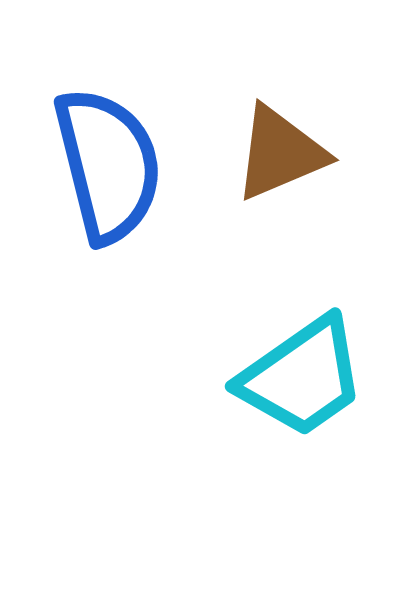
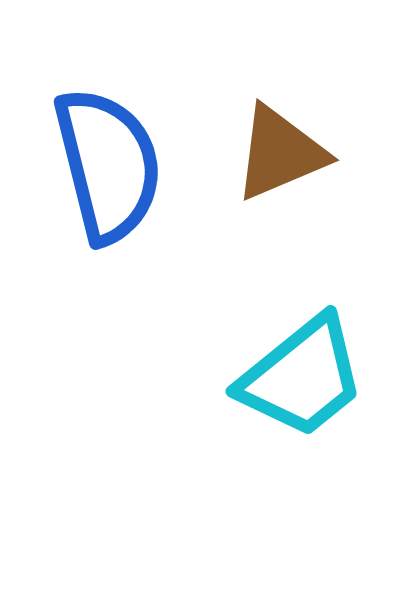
cyan trapezoid: rotated 4 degrees counterclockwise
